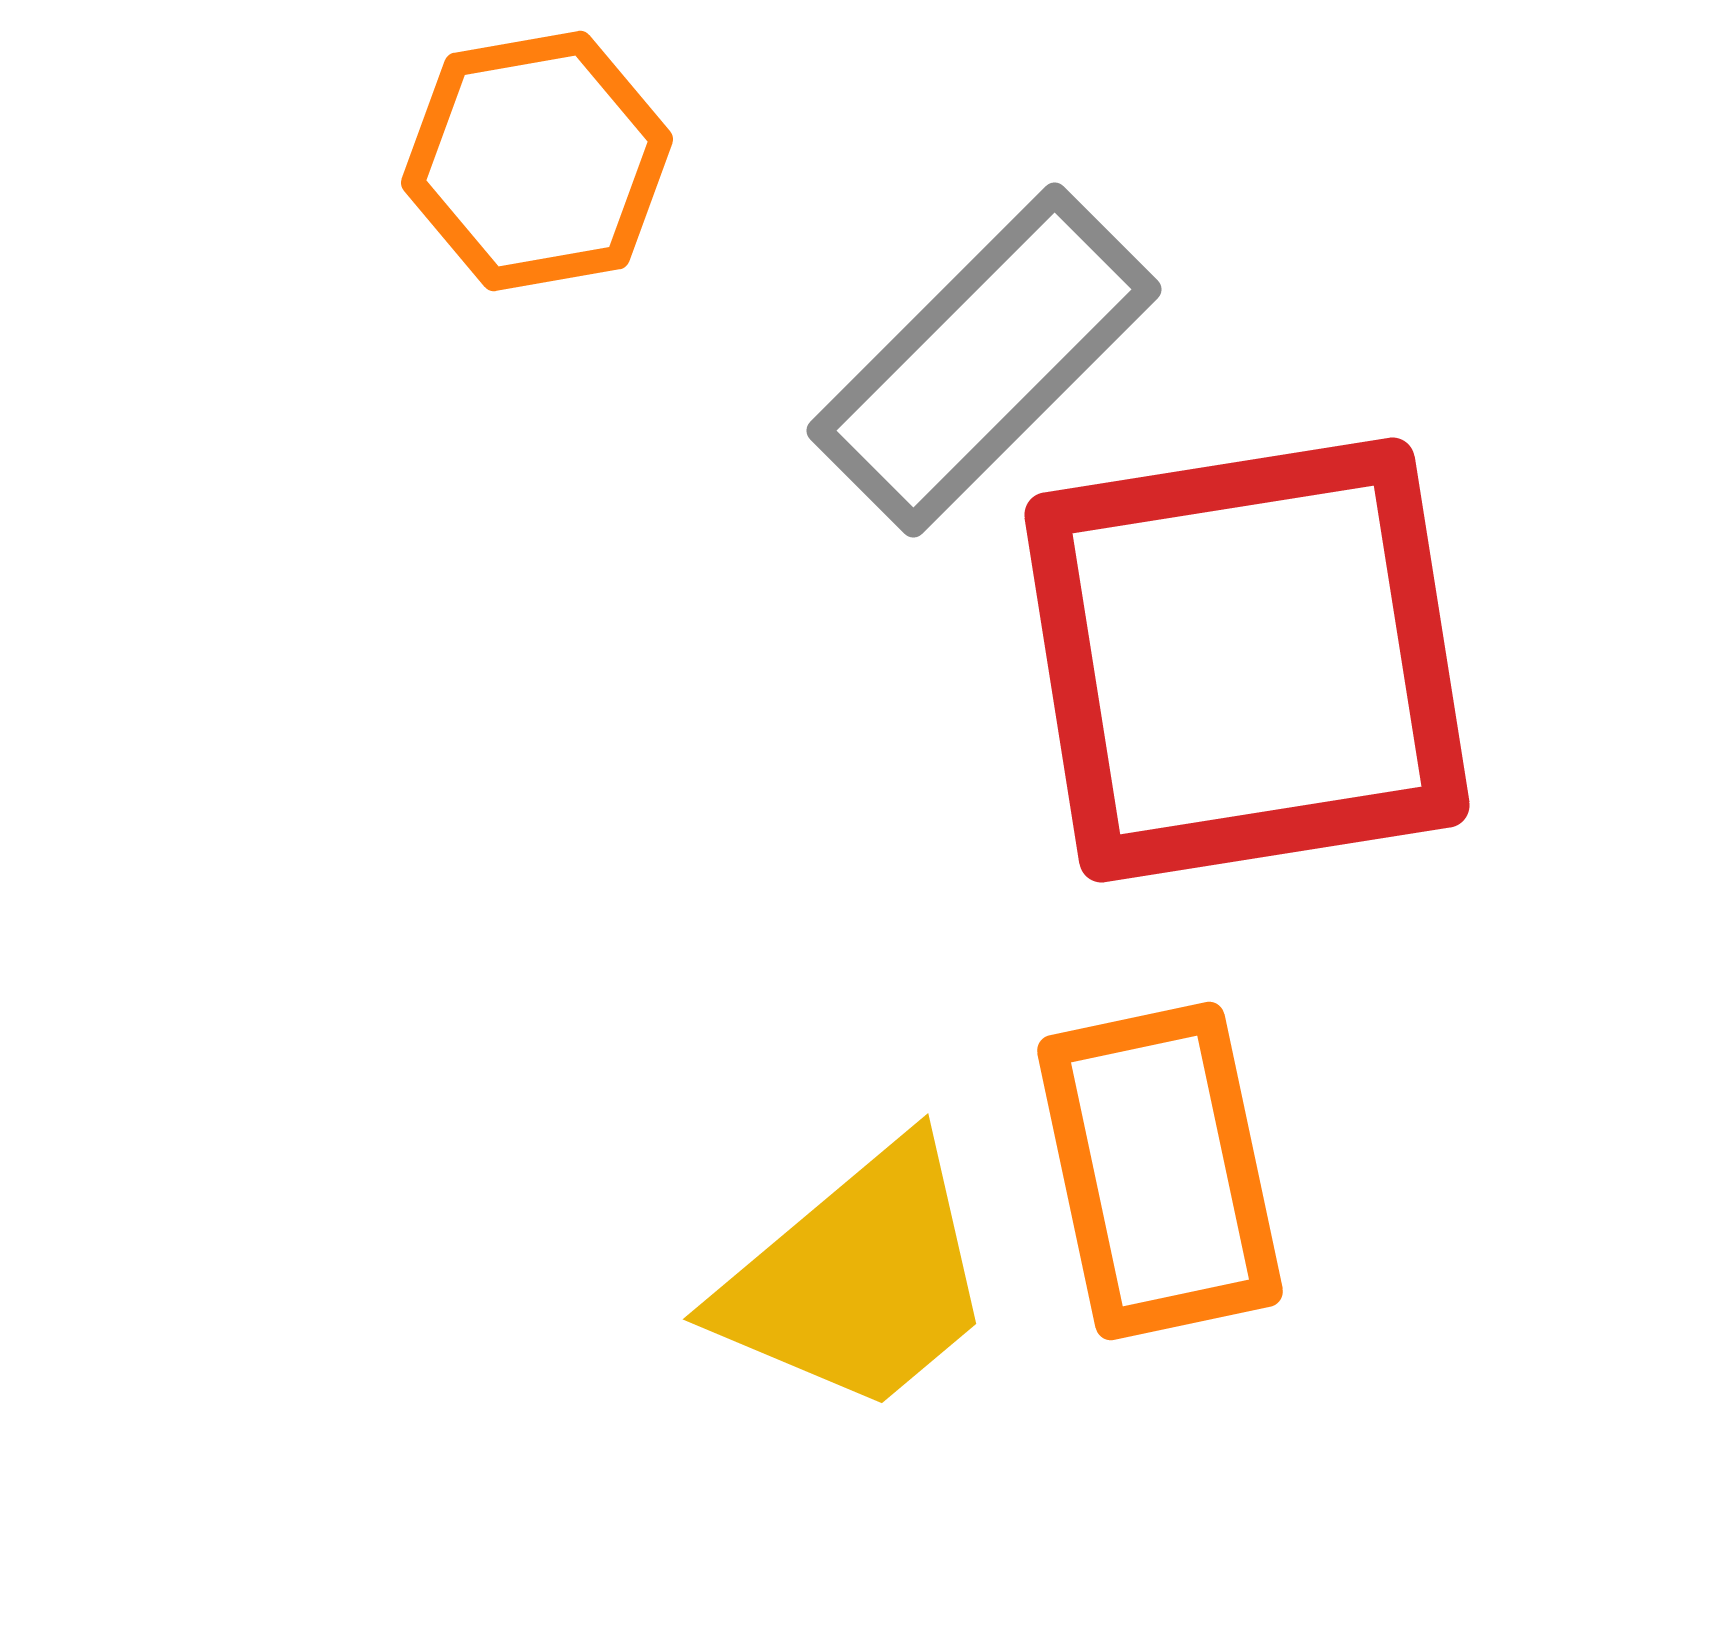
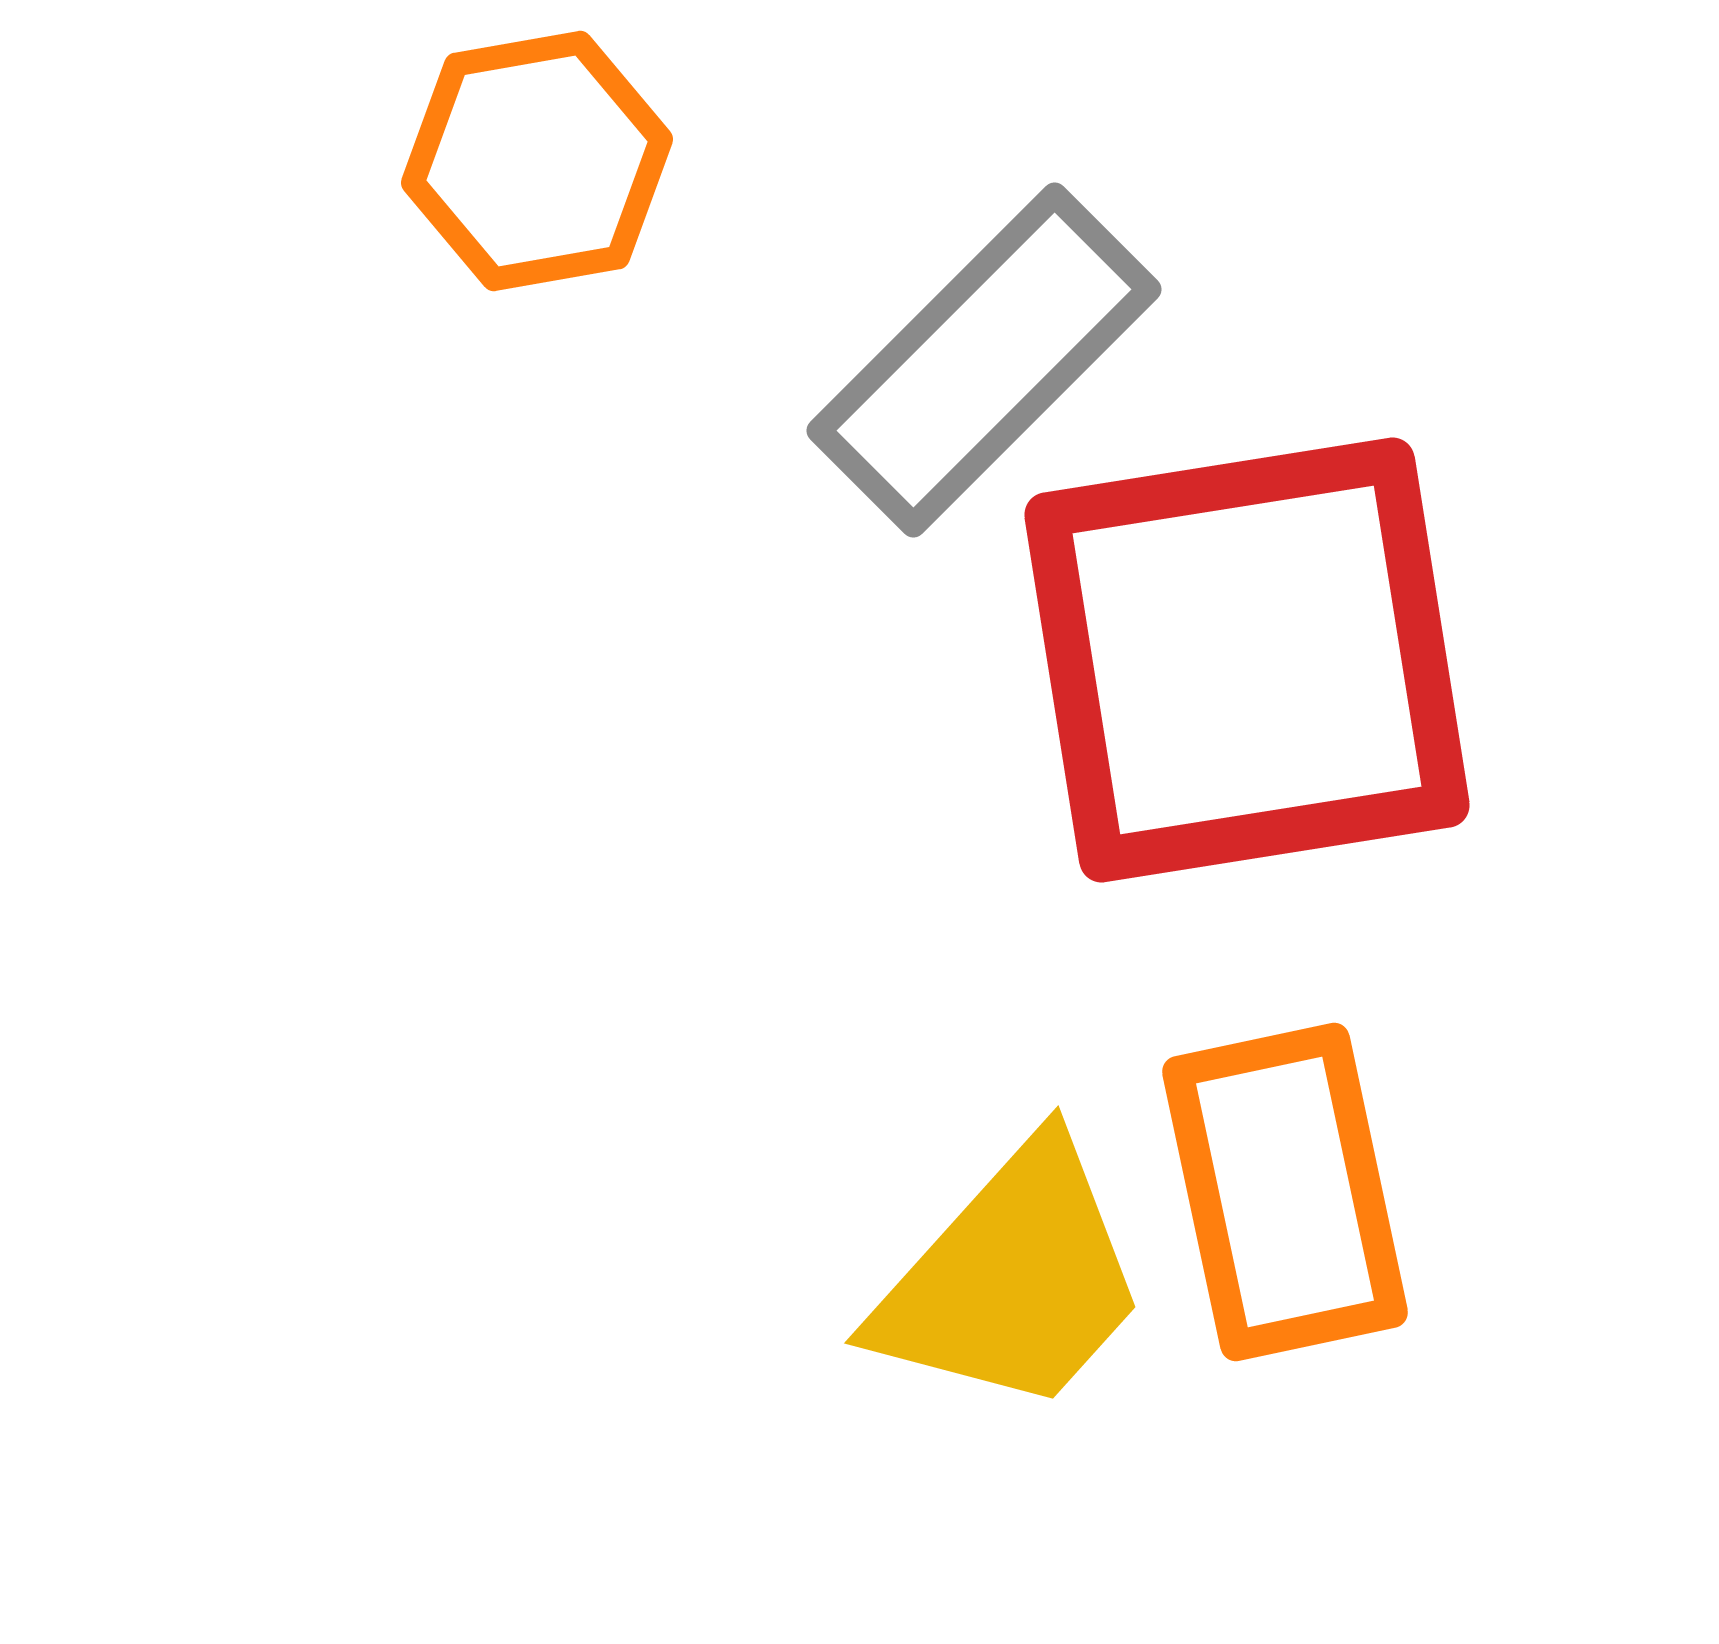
orange rectangle: moved 125 px right, 21 px down
yellow trapezoid: moved 154 px right; rotated 8 degrees counterclockwise
